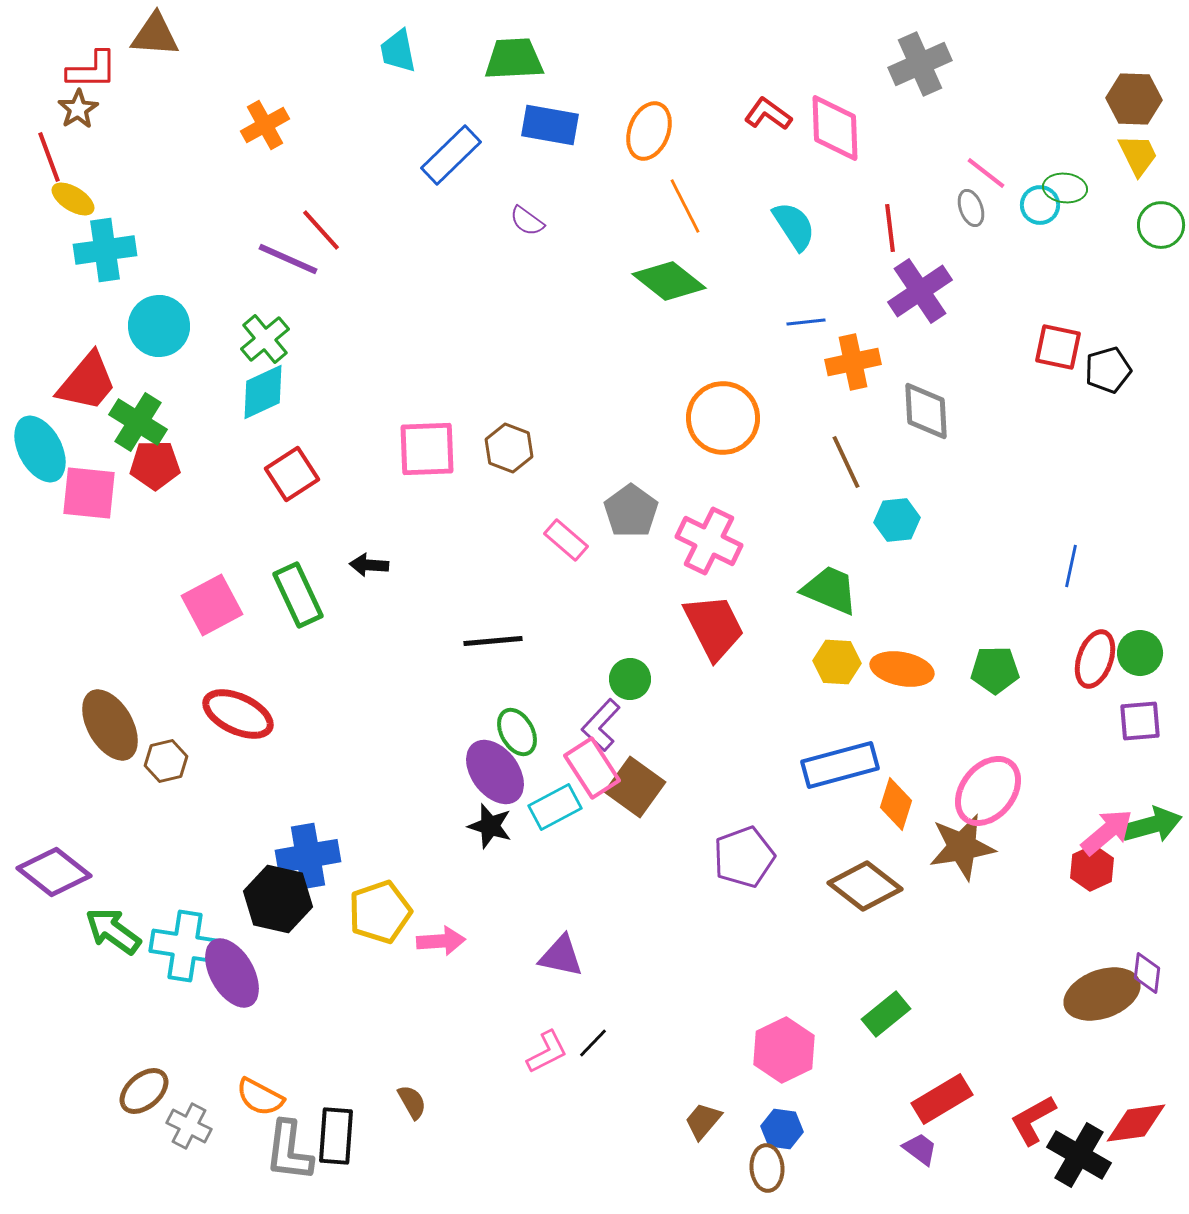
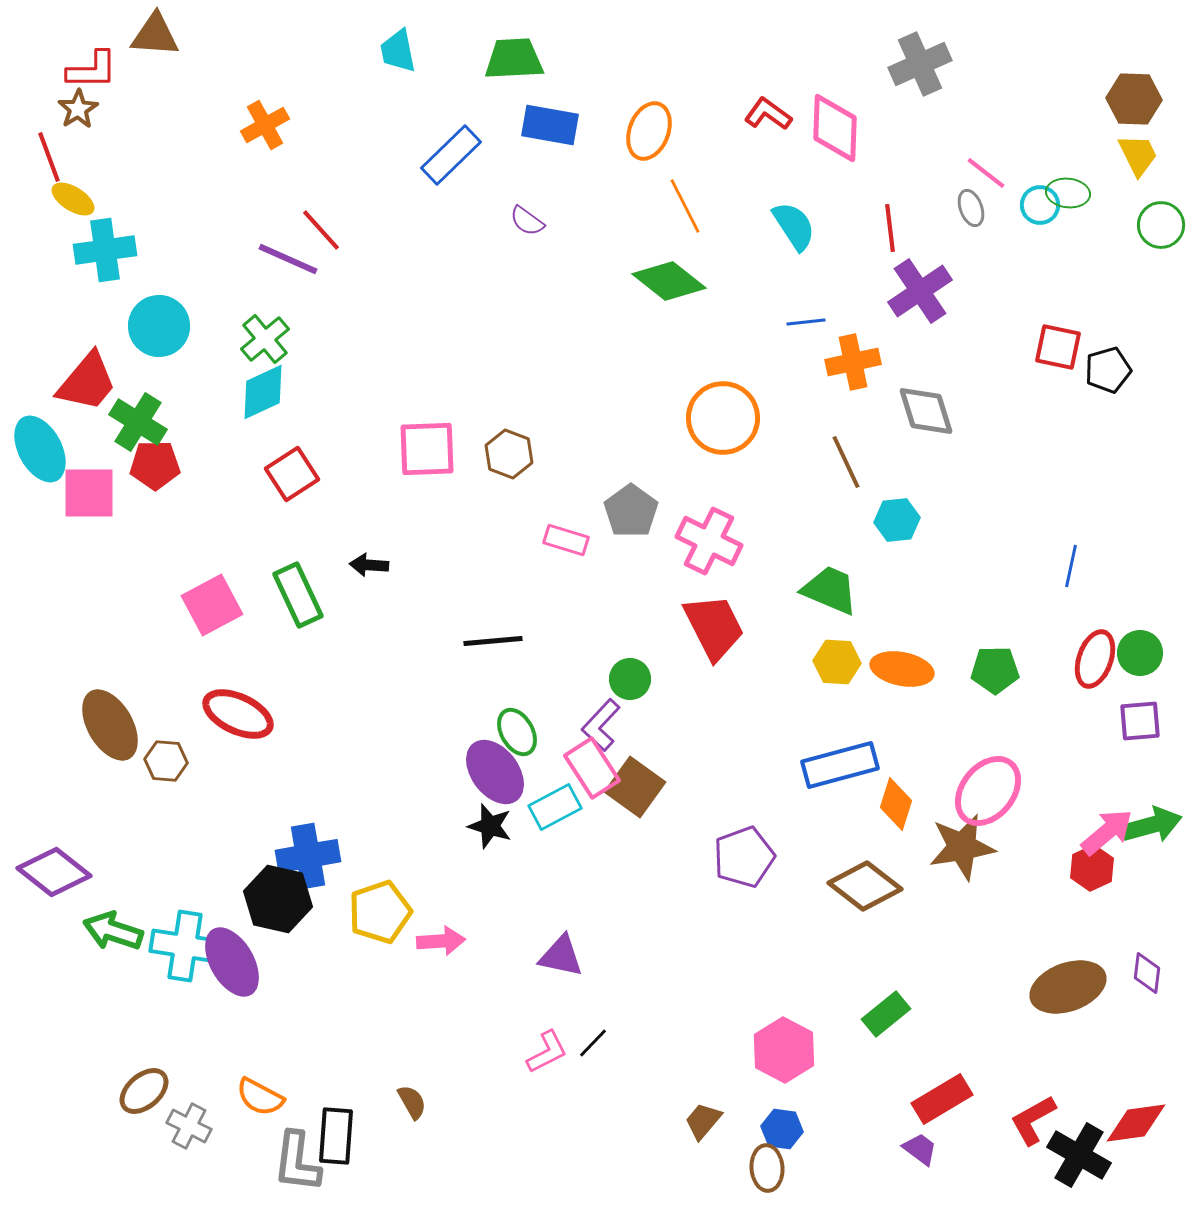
pink diamond at (835, 128): rotated 4 degrees clockwise
green ellipse at (1065, 188): moved 3 px right, 5 px down
gray diamond at (926, 411): rotated 14 degrees counterclockwise
brown hexagon at (509, 448): moved 6 px down
pink square at (89, 493): rotated 6 degrees counterclockwise
pink rectangle at (566, 540): rotated 24 degrees counterclockwise
brown hexagon at (166, 761): rotated 18 degrees clockwise
green arrow at (113, 931): rotated 18 degrees counterclockwise
purple ellipse at (232, 973): moved 11 px up
brown ellipse at (1102, 994): moved 34 px left, 7 px up
pink hexagon at (784, 1050): rotated 6 degrees counterclockwise
gray L-shape at (289, 1151): moved 8 px right, 11 px down
